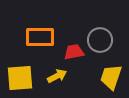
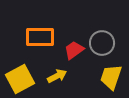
gray circle: moved 2 px right, 3 px down
red trapezoid: moved 2 px up; rotated 25 degrees counterclockwise
yellow square: moved 1 px down; rotated 24 degrees counterclockwise
